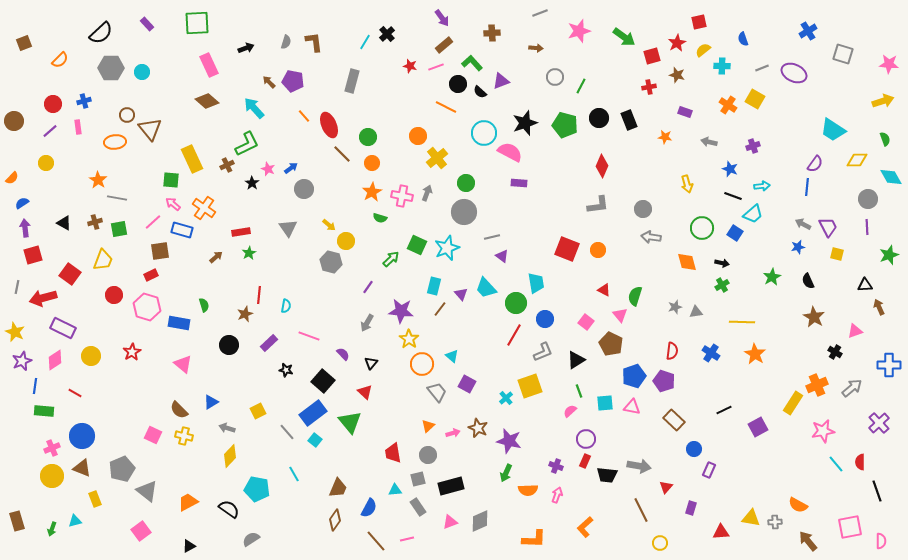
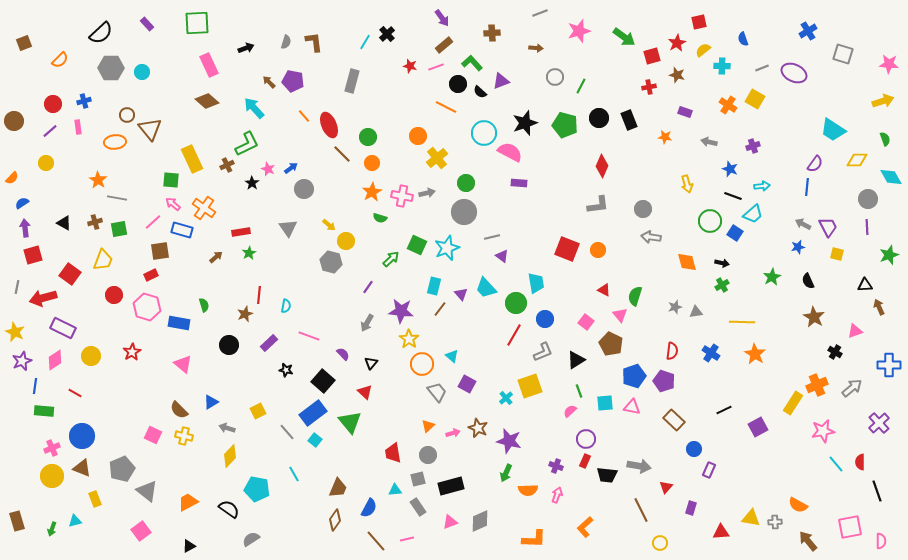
gray arrow at (427, 193): rotated 56 degrees clockwise
green circle at (702, 228): moved 8 px right, 7 px up
